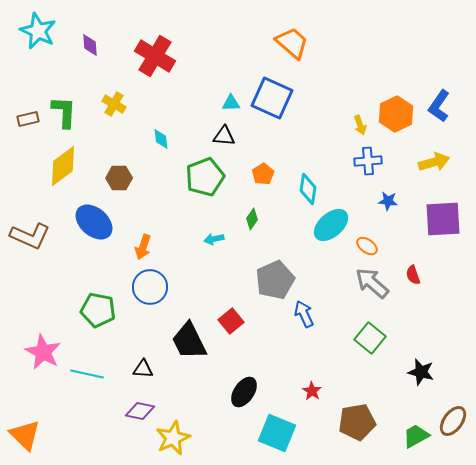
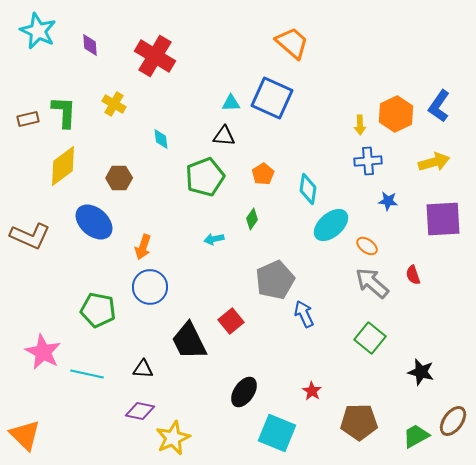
yellow arrow at (360, 125): rotated 18 degrees clockwise
brown pentagon at (357, 422): moved 2 px right; rotated 9 degrees clockwise
